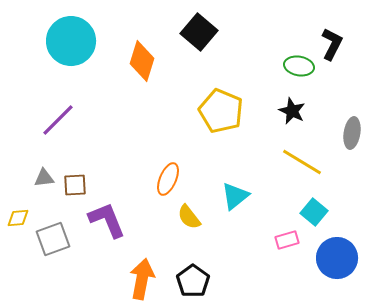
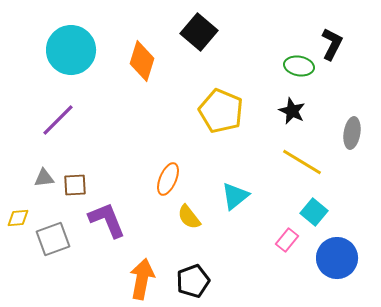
cyan circle: moved 9 px down
pink rectangle: rotated 35 degrees counterclockwise
black pentagon: rotated 16 degrees clockwise
